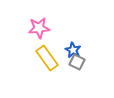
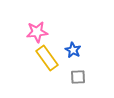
pink star: moved 2 px left, 4 px down
gray square: moved 1 px right, 15 px down; rotated 28 degrees counterclockwise
